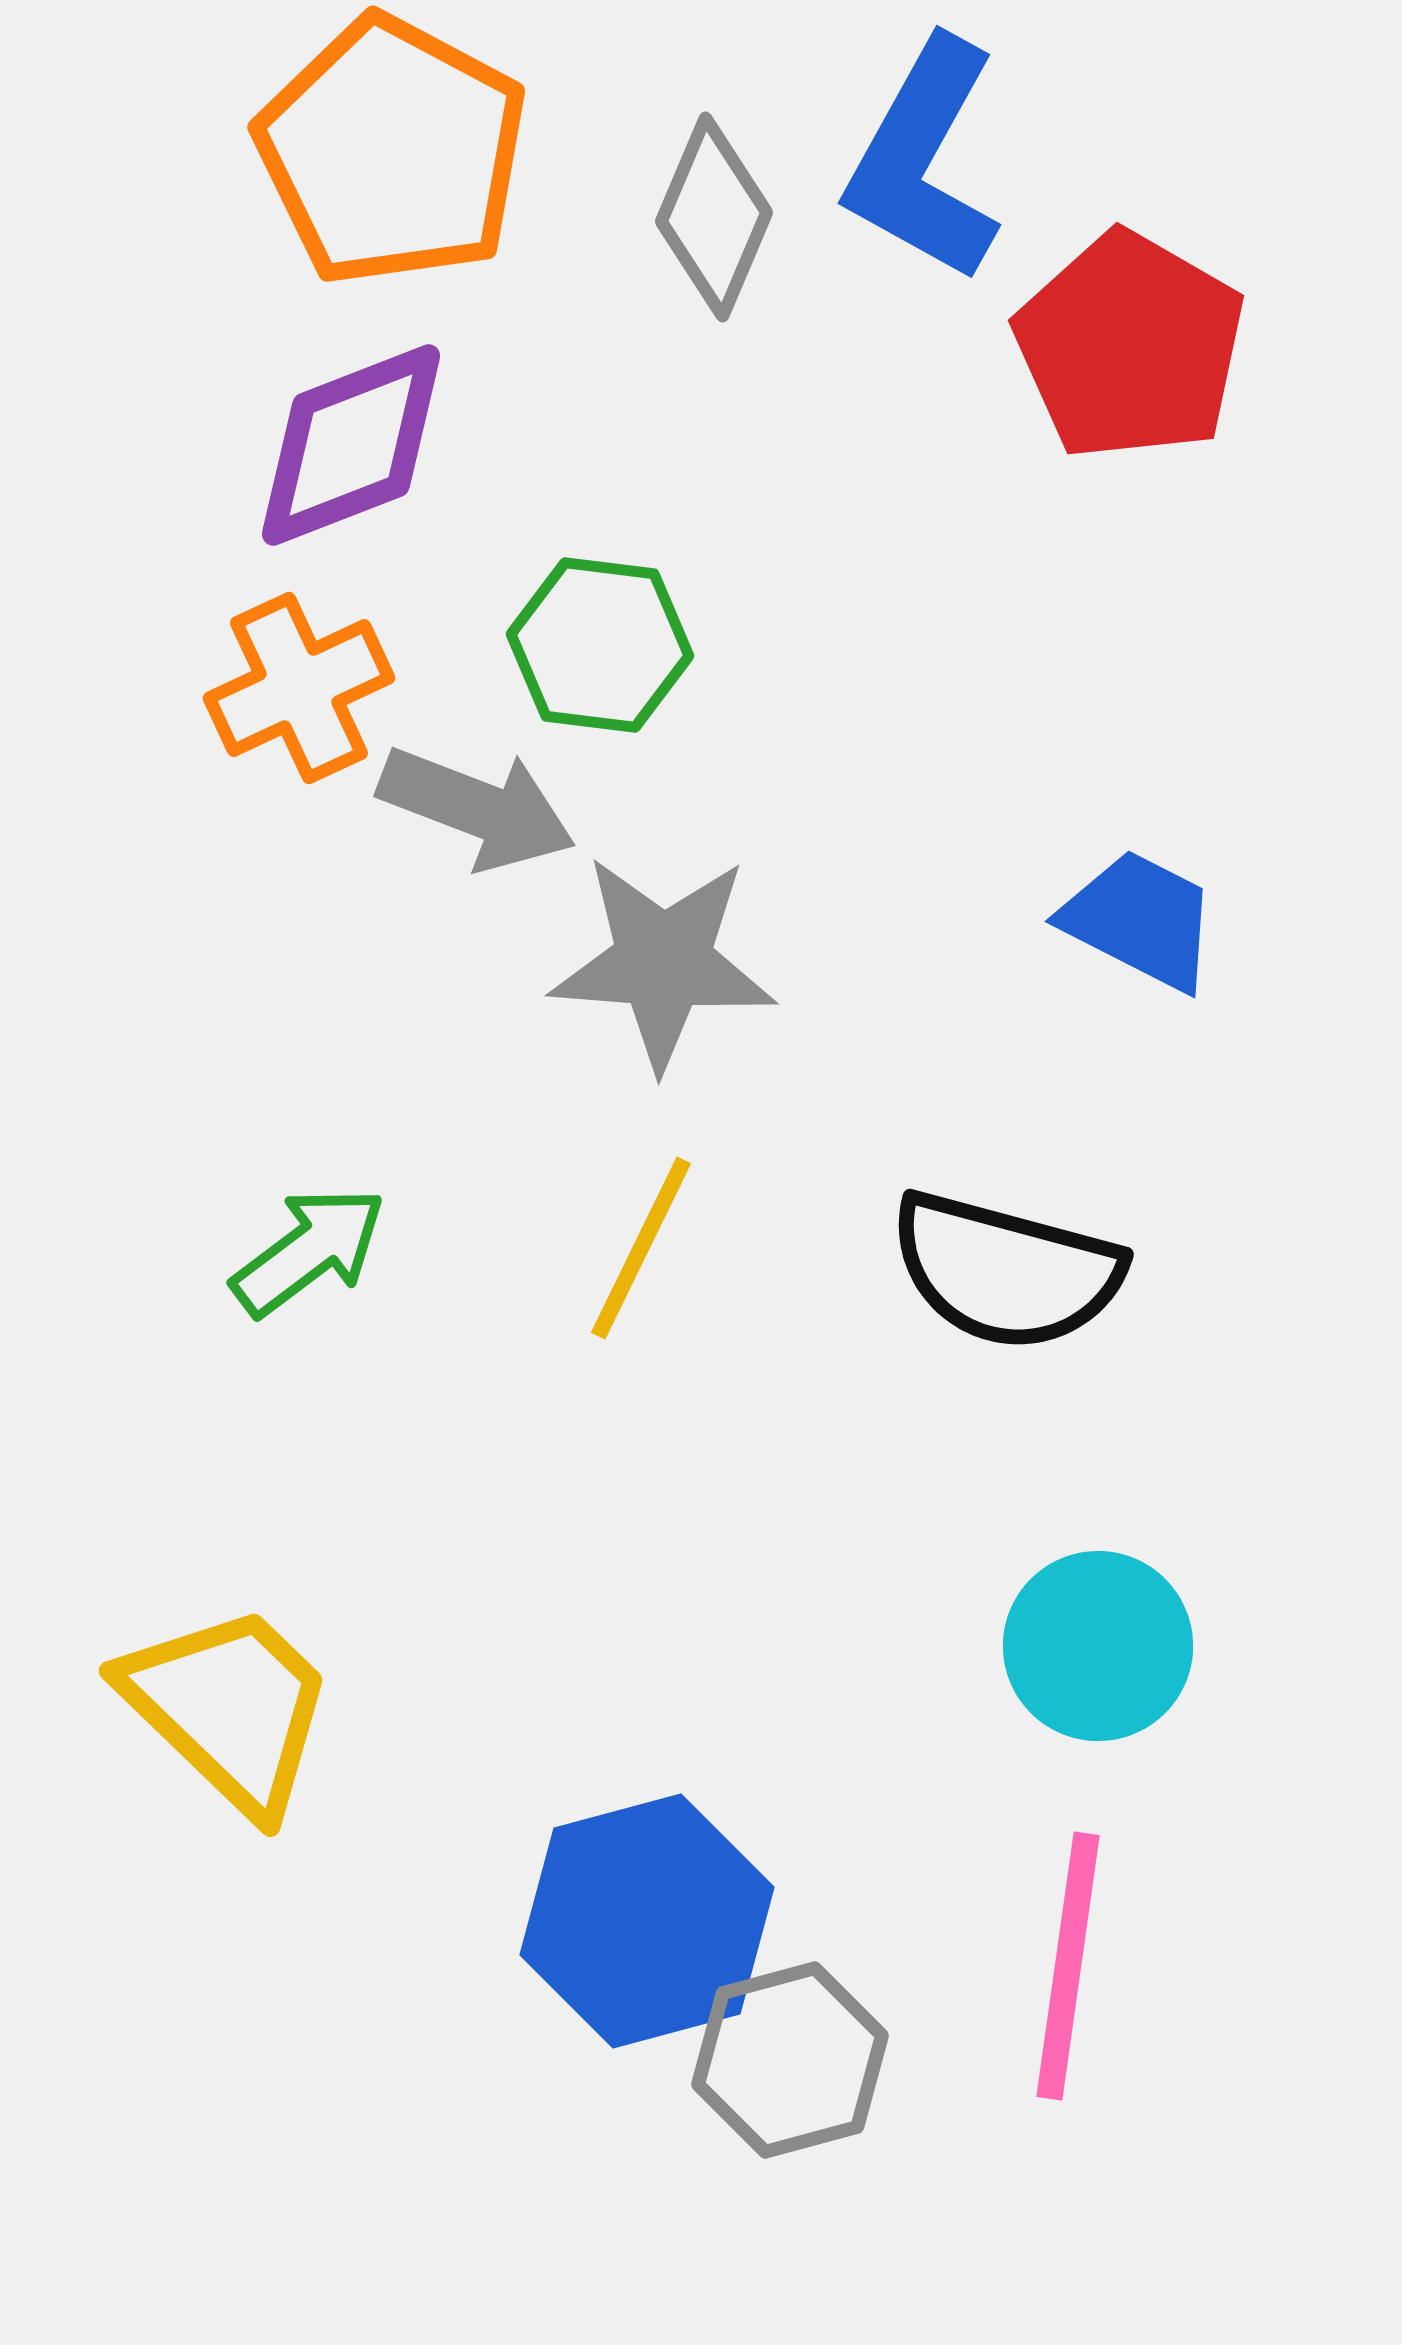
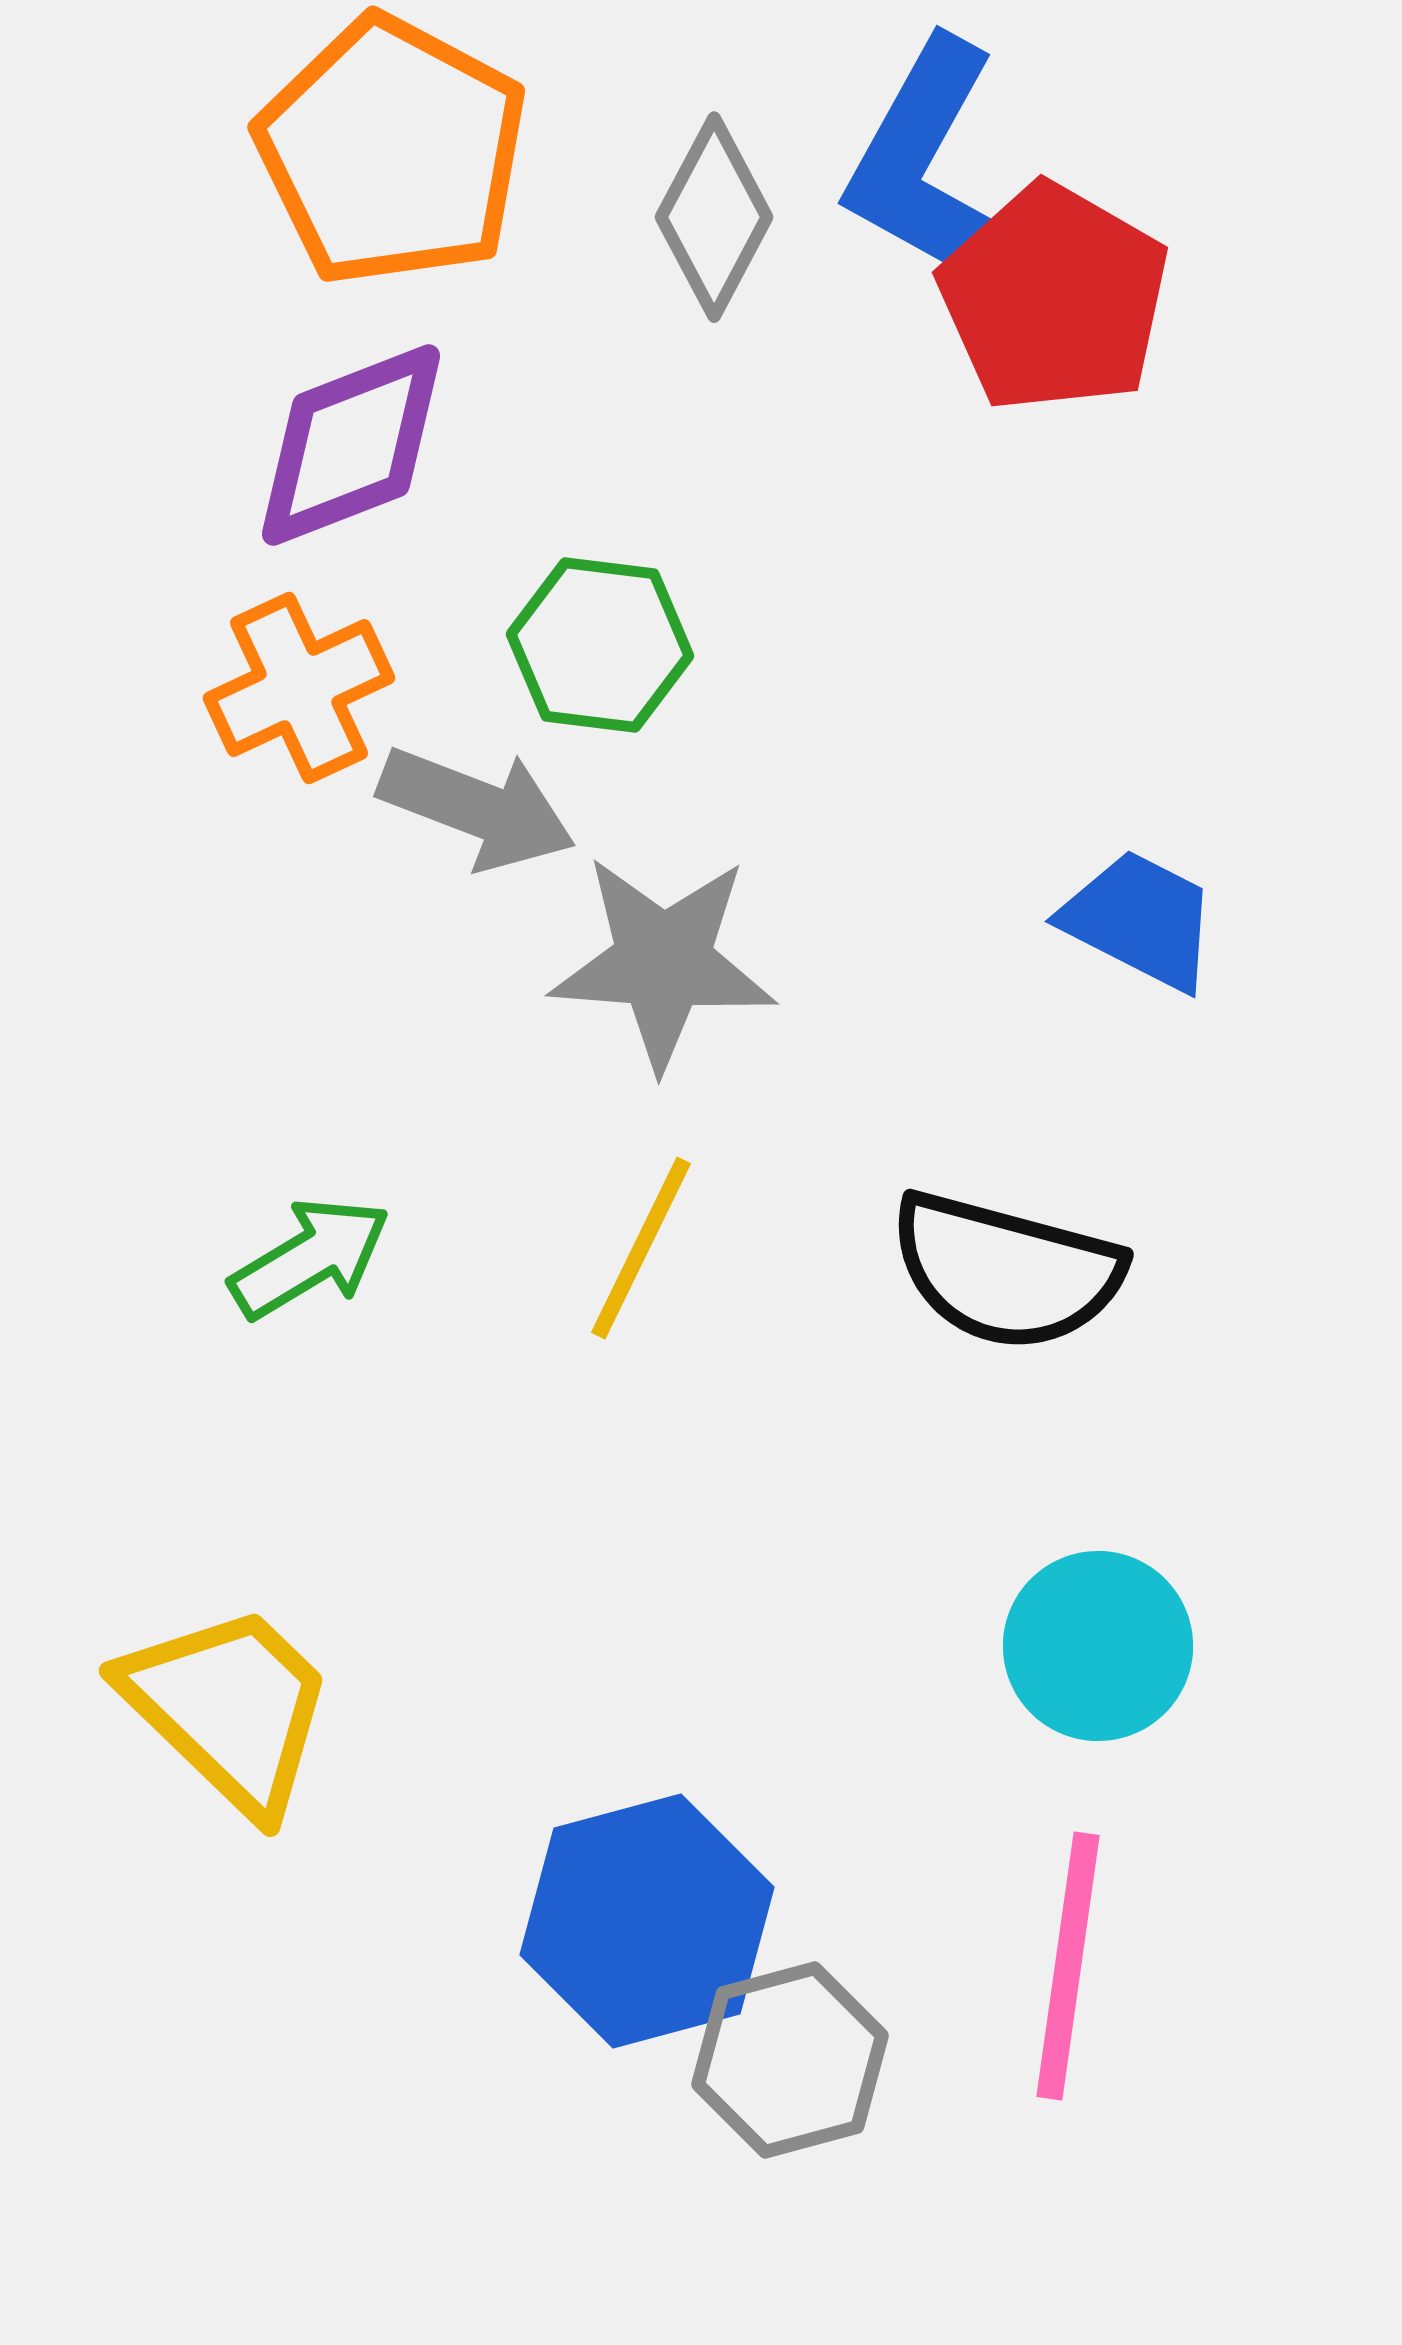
gray diamond: rotated 5 degrees clockwise
red pentagon: moved 76 px left, 48 px up
green arrow: moved 1 px right, 7 px down; rotated 6 degrees clockwise
